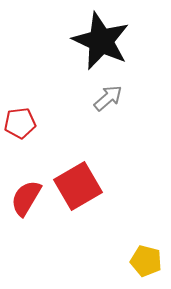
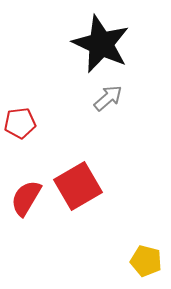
black star: moved 3 px down
